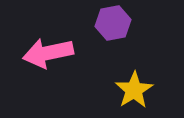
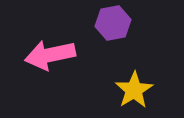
pink arrow: moved 2 px right, 2 px down
